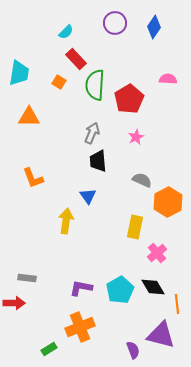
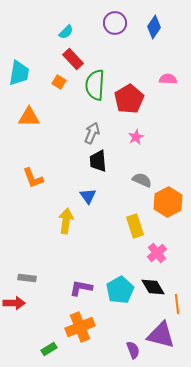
red rectangle: moved 3 px left
yellow rectangle: moved 1 px up; rotated 30 degrees counterclockwise
